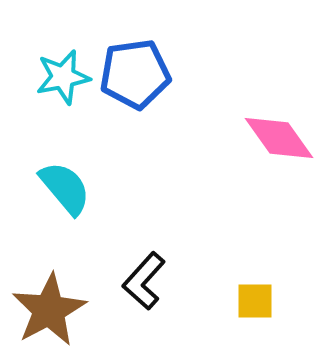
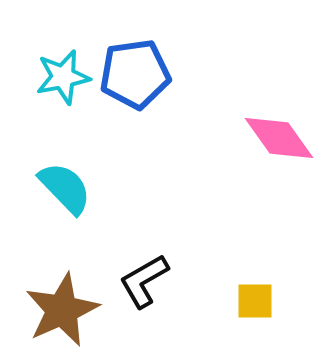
cyan semicircle: rotated 4 degrees counterclockwise
black L-shape: rotated 18 degrees clockwise
brown star: moved 13 px right; rotated 4 degrees clockwise
